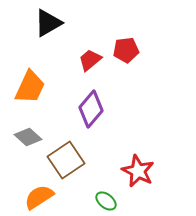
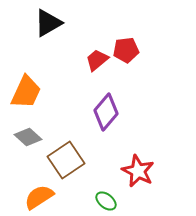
red trapezoid: moved 7 px right
orange trapezoid: moved 4 px left, 5 px down
purple diamond: moved 15 px right, 3 px down
